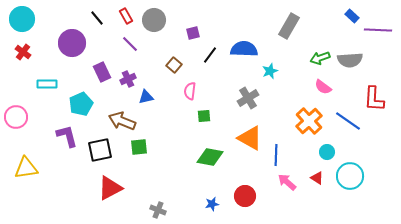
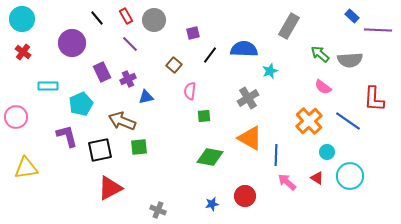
green arrow at (320, 58): moved 4 px up; rotated 60 degrees clockwise
cyan rectangle at (47, 84): moved 1 px right, 2 px down
